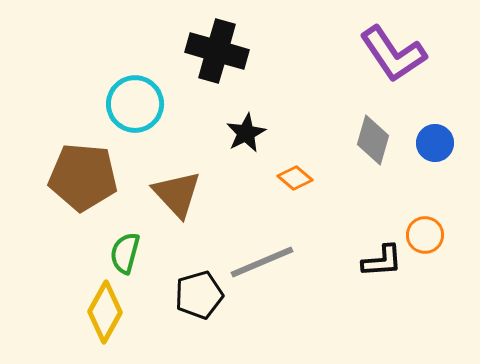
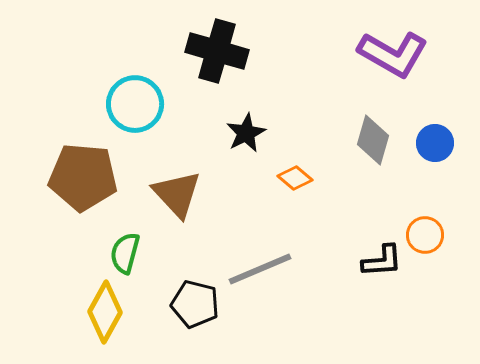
purple L-shape: rotated 26 degrees counterclockwise
gray line: moved 2 px left, 7 px down
black pentagon: moved 4 px left, 9 px down; rotated 30 degrees clockwise
